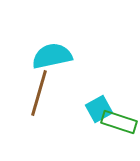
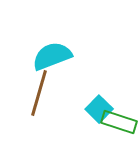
cyan semicircle: rotated 9 degrees counterclockwise
cyan square: rotated 16 degrees counterclockwise
